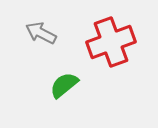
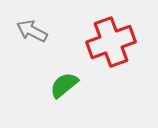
gray arrow: moved 9 px left, 2 px up
